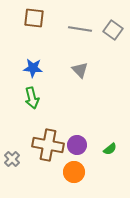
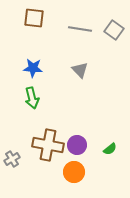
gray square: moved 1 px right
gray cross: rotated 14 degrees clockwise
